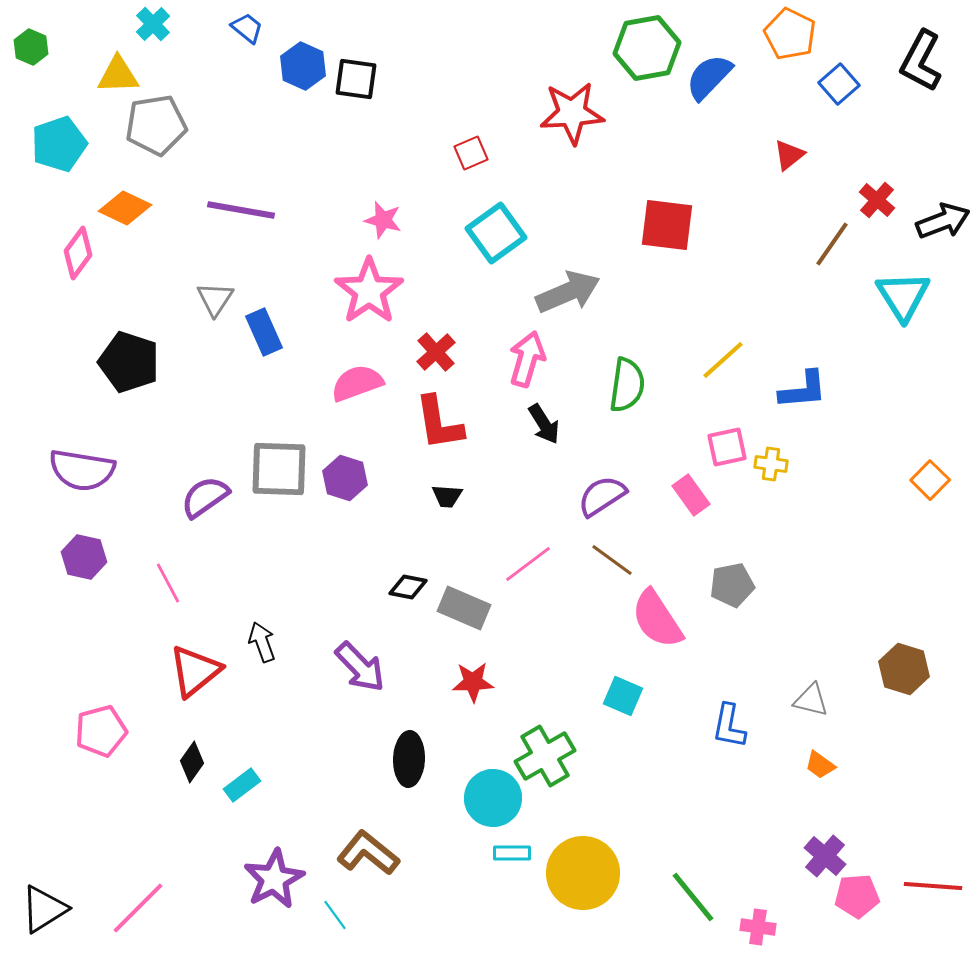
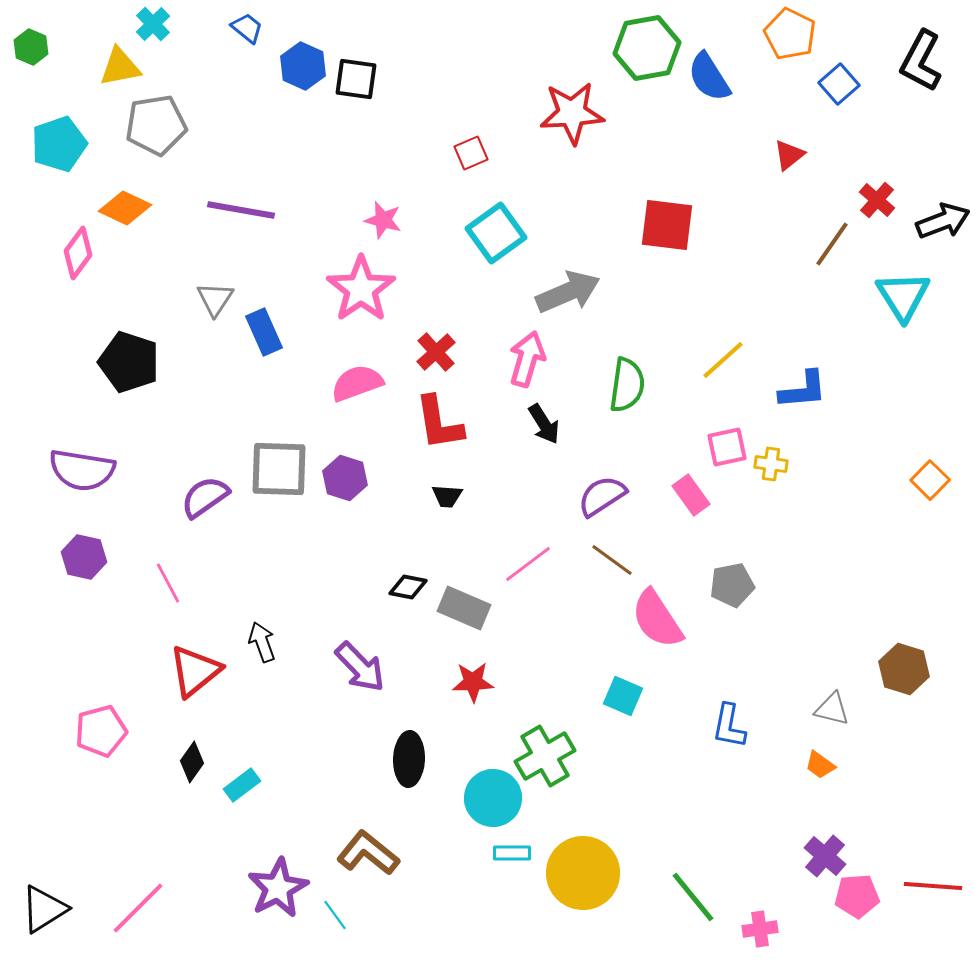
yellow triangle at (118, 75): moved 2 px right, 8 px up; rotated 9 degrees counterclockwise
blue semicircle at (709, 77): rotated 76 degrees counterclockwise
pink star at (369, 291): moved 8 px left, 2 px up
gray triangle at (811, 700): moved 21 px right, 9 px down
purple star at (274, 879): moved 4 px right, 9 px down
pink cross at (758, 927): moved 2 px right, 2 px down; rotated 16 degrees counterclockwise
